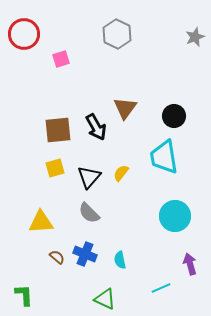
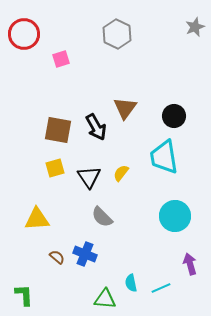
gray star: moved 10 px up
brown square: rotated 16 degrees clockwise
black triangle: rotated 15 degrees counterclockwise
gray semicircle: moved 13 px right, 4 px down
yellow triangle: moved 4 px left, 3 px up
cyan semicircle: moved 11 px right, 23 px down
green triangle: rotated 20 degrees counterclockwise
